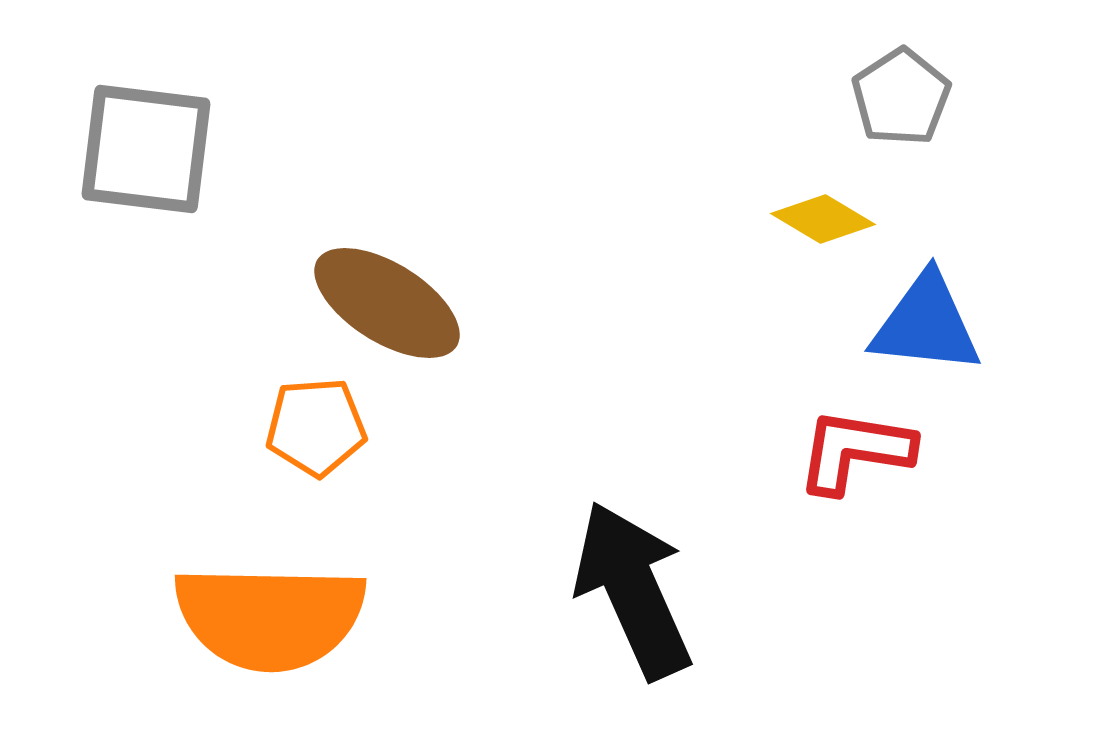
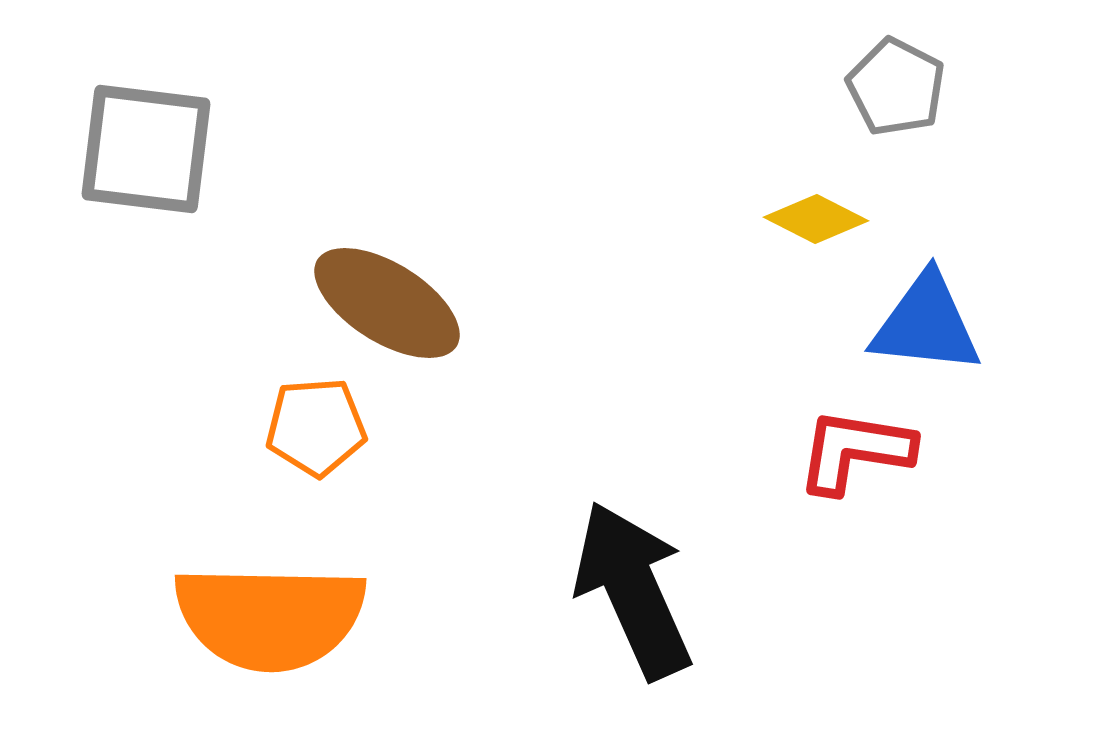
gray pentagon: moved 5 px left, 10 px up; rotated 12 degrees counterclockwise
yellow diamond: moved 7 px left; rotated 4 degrees counterclockwise
